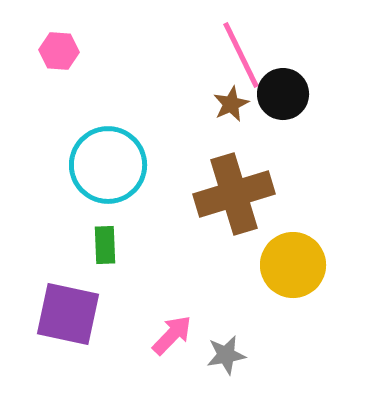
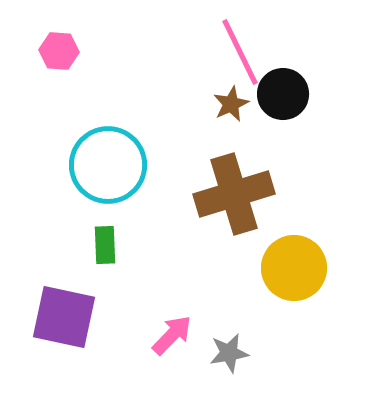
pink line: moved 1 px left, 3 px up
yellow circle: moved 1 px right, 3 px down
purple square: moved 4 px left, 3 px down
gray star: moved 3 px right, 2 px up
